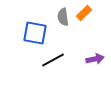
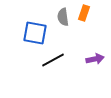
orange rectangle: rotated 28 degrees counterclockwise
